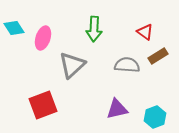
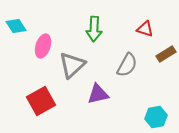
cyan diamond: moved 2 px right, 2 px up
red triangle: moved 3 px up; rotated 18 degrees counterclockwise
pink ellipse: moved 8 px down
brown rectangle: moved 8 px right, 2 px up
gray semicircle: rotated 115 degrees clockwise
red square: moved 2 px left, 4 px up; rotated 8 degrees counterclockwise
purple triangle: moved 19 px left, 15 px up
cyan hexagon: moved 1 px right; rotated 10 degrees clockwise
